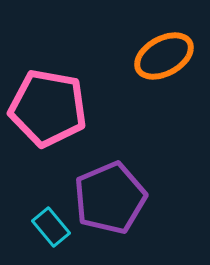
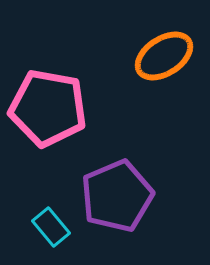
orange ellipse: rotated 4 degrees counterclockwise
purple pentagon: moved 7 px right, 2 px up
